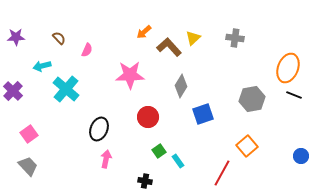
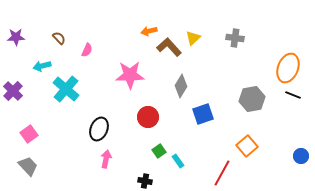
orange arrow: moved 5 px right, 1 px up; rotated 28 degrees clockwise
black line: moved 1 px left
